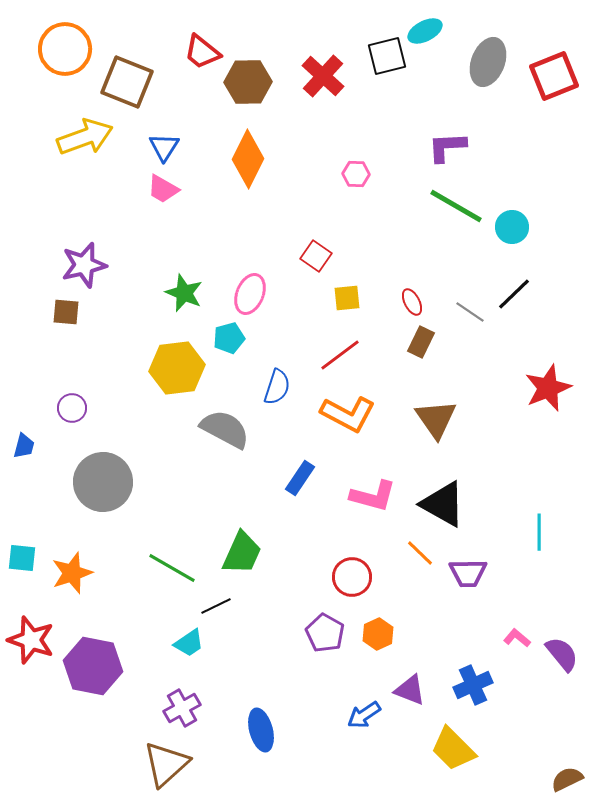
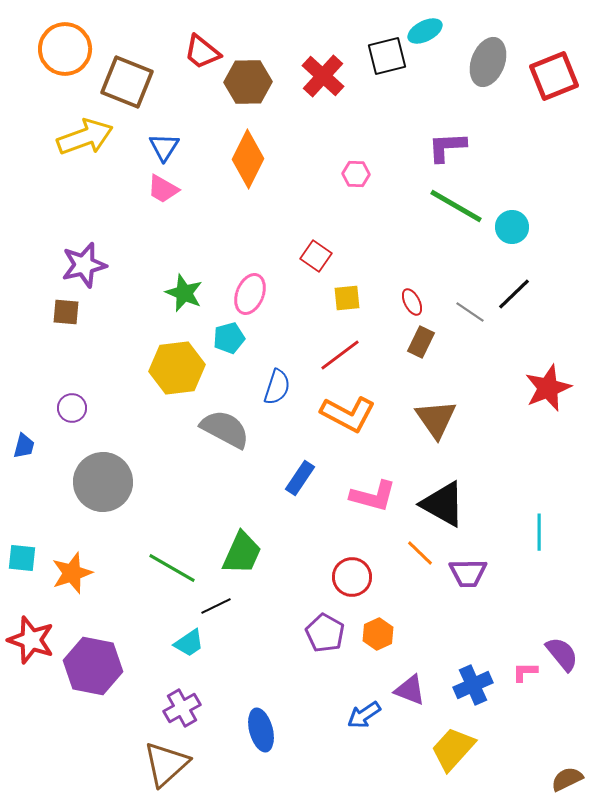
pink L-shape at (517, 638): moved 8 px right, 34 px down; rotated 40 degrees counterclockwise
yellow trapezoid at (453, 749): rotated 87 degrees clockwise
